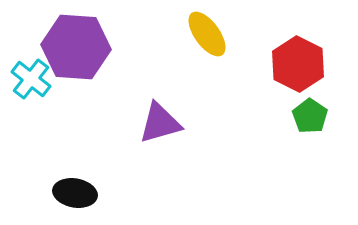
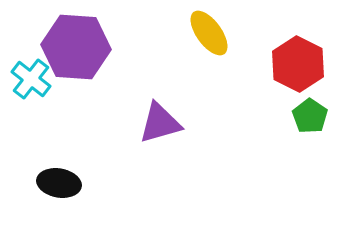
yellow ellipse: moved 2 px right, 1 px up
black ellipse: moved 16 px left, 10 px up
